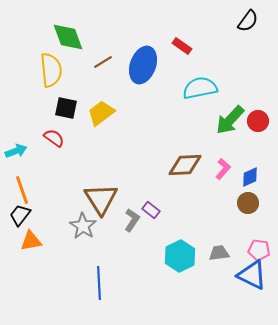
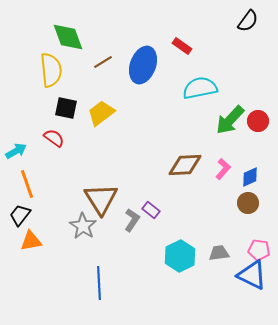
cyan arrow: rotated 10 degrees counterclockwise
orange line: moved 5 px right, 6 px up
